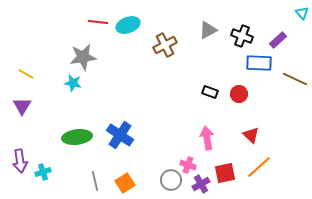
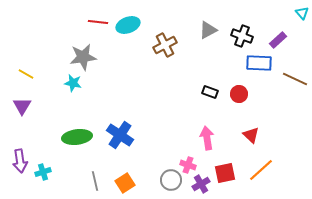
orange line: moved 2 px right, 3 px down
